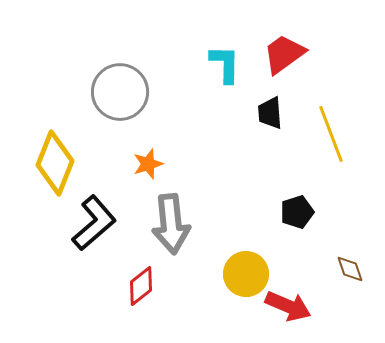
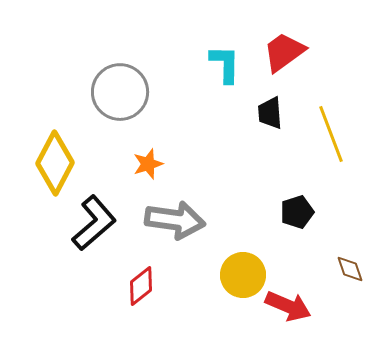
red trapezoid: moved 2 px up
yellow diamond: rotated 6 degrees clockwise
gray arrow: moved 4 px right, 4 px up; rotated 76 degrees counterclockwise
yellow circle: moved 3 px left, 1 px down
